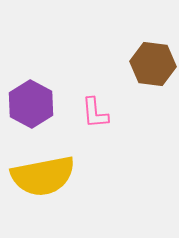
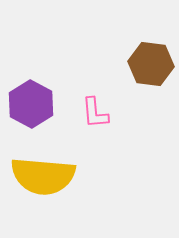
brown hexagon: moved 2 px left
yellow semicircle: rotated 16 degrees clockwise
